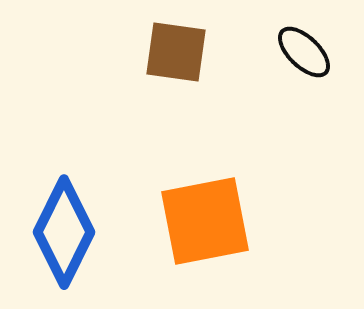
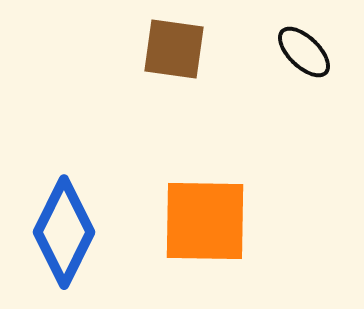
brown square: moved 2 px left, 3 px up
orange square: rotated 12 degrees clockwise
